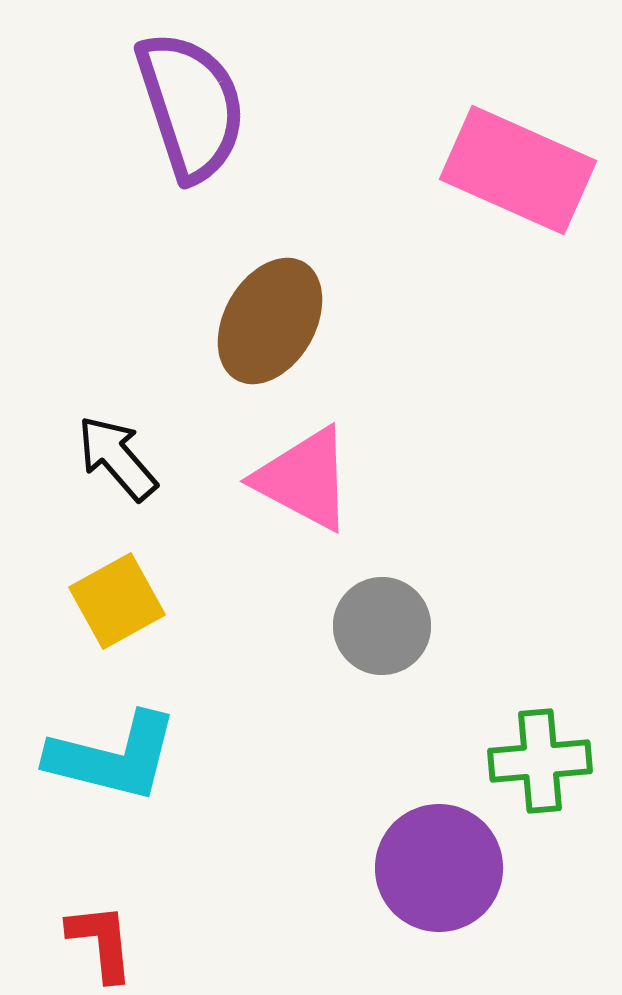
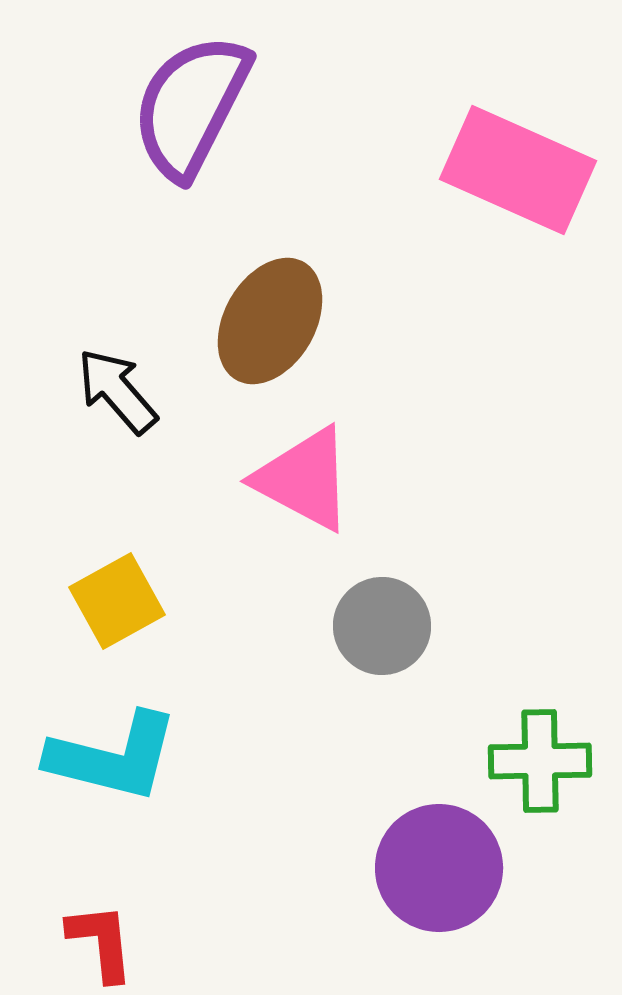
purple semicircle: rotated 135 degrees counterclockwise
black arrow: moved 67 px up
green cross: rotated 4 degrees clockwise
